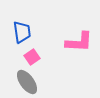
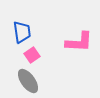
pink square: moved 2 px up
gray ellipse: moved 1 px right, 1 px up
